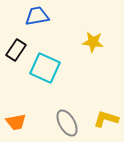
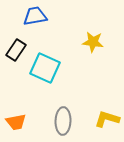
blue trapezoid: moved 2 px left
yellow L-shape: moved 1 px right
gray ellipse: moved 4 px left, 2 px up; rotated 32 degrees clockwise
